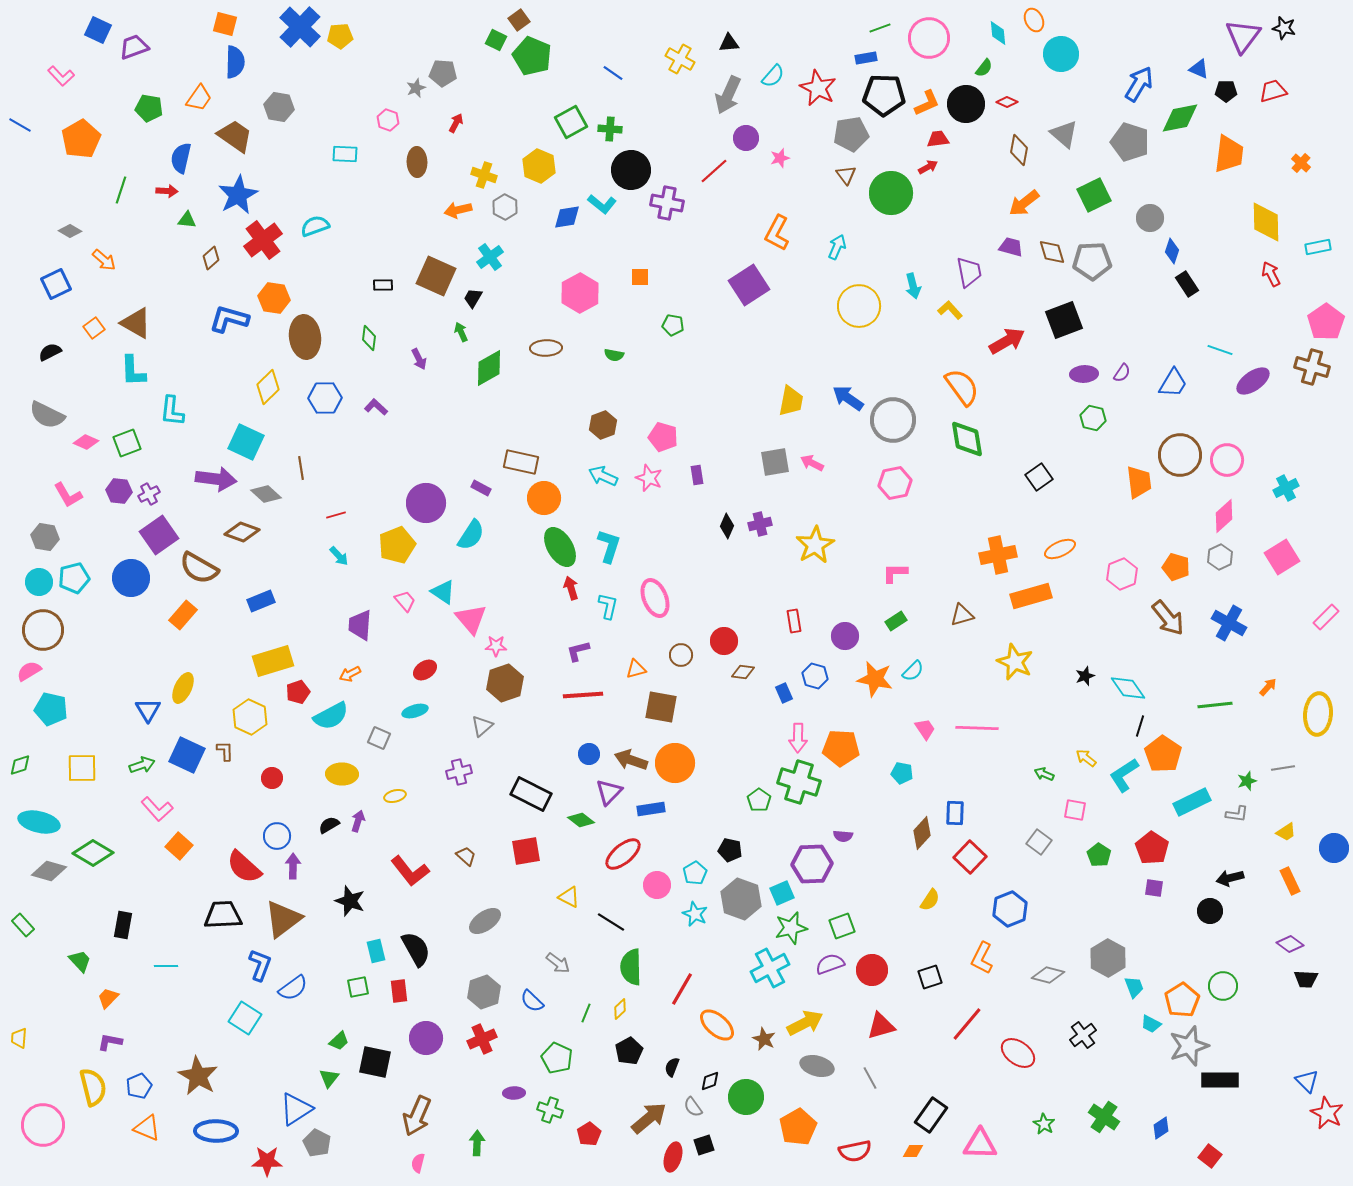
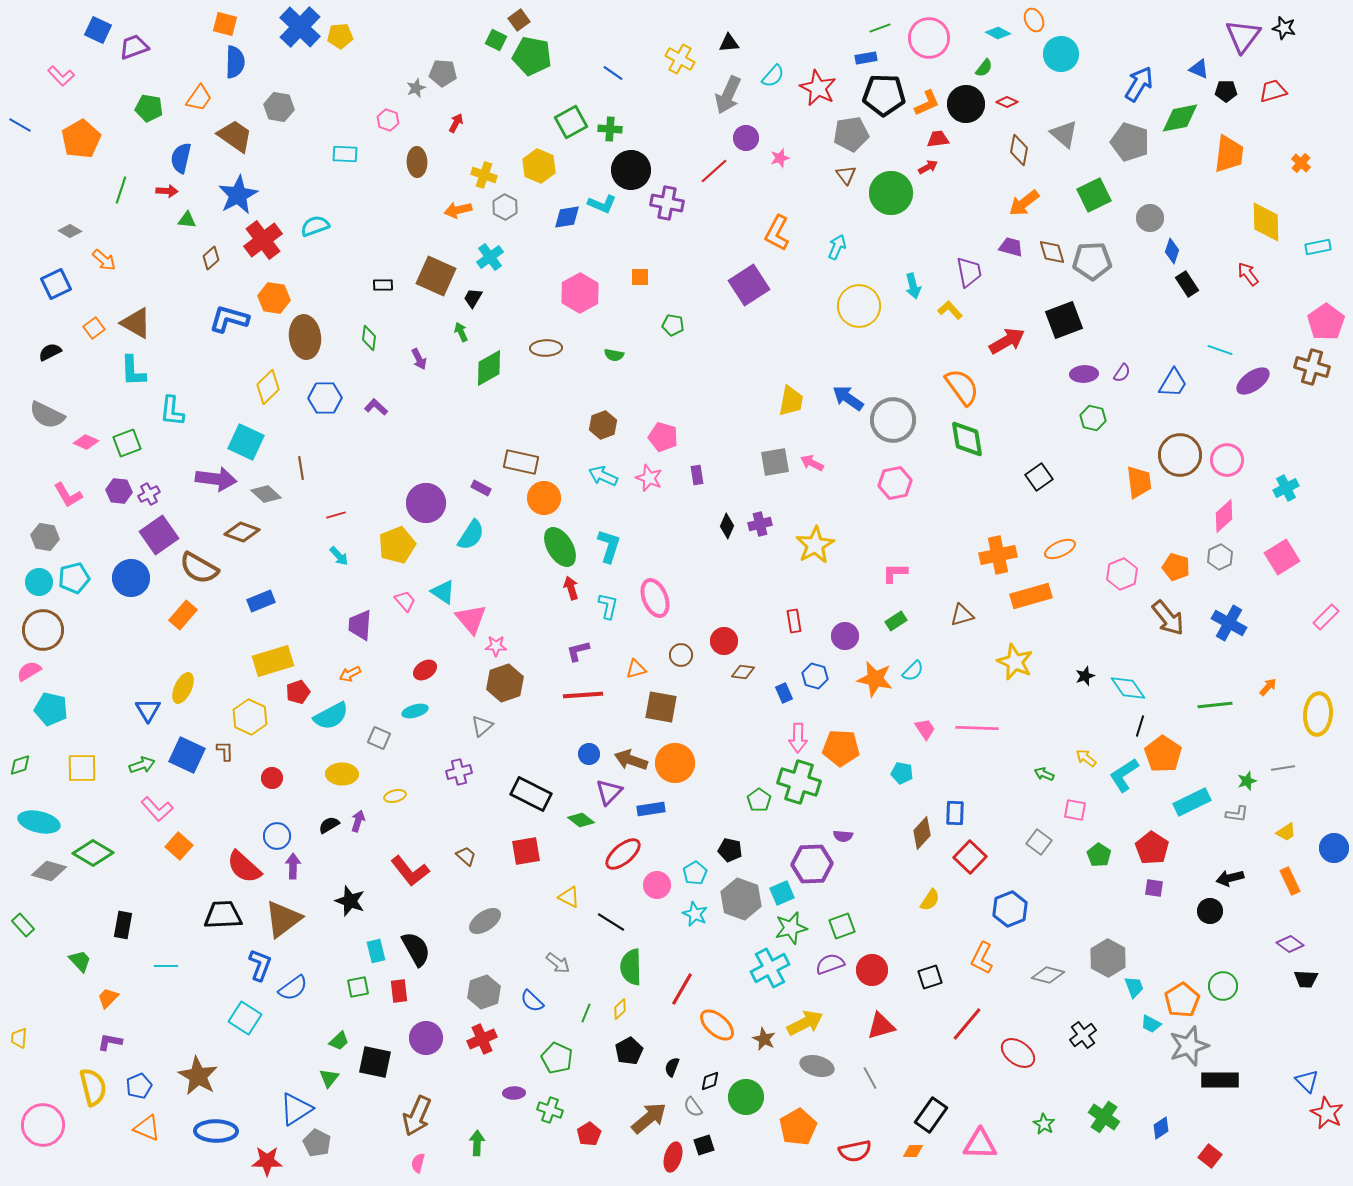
cyan diamond at (998, 33): rotated 55 degrees counterclockwise
green pentagon at (532, 56): rotated 12 degrees counterclockwise
cyan L-shape at (602, 204): rotated 16 degrees counterclockwise
red arrow at (1271, 274): moved 23 px left; rotated 10 degrees counterclockwise
